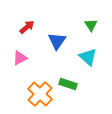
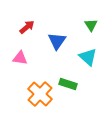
pink triangle: rotated 35 degrees clockwise
